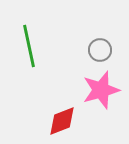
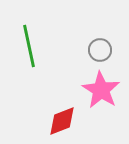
pink star: rotated 24 degrees counterclockwise
